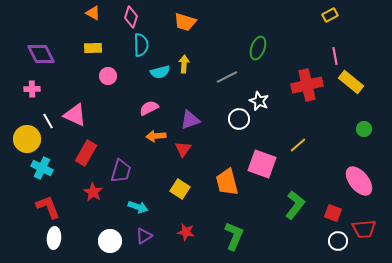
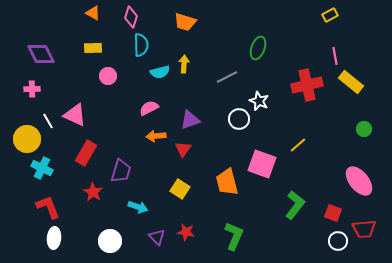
purple triangle at (144, 236): moved 13 px right, 1 px down; rotated 42 degrees counterclockwise
